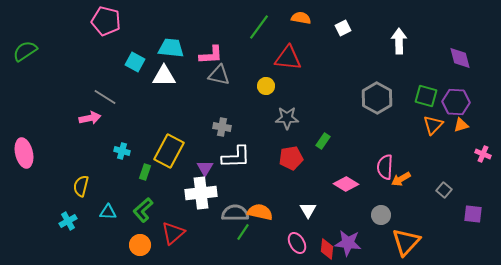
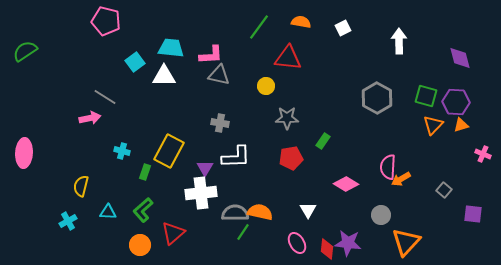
orange semicircle at (301, 18): moved 4 px down
cyan square at (135, 62): rotated 24 degrees clockwise
gray cross at (222, 127): moved 2 px left, 4 px up
pink ellipse at (24, 153): rotated 16 degrees clockwise
pink semicircle at (385, 167): moved 3 px right
